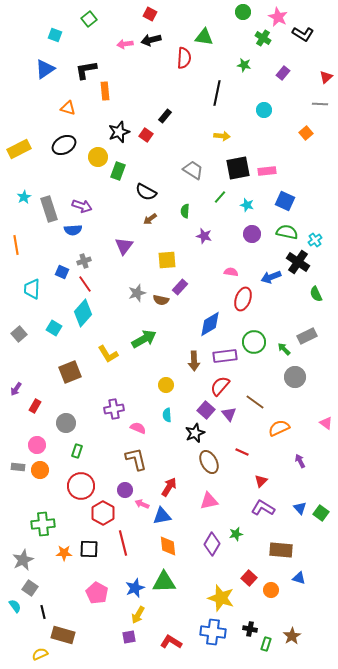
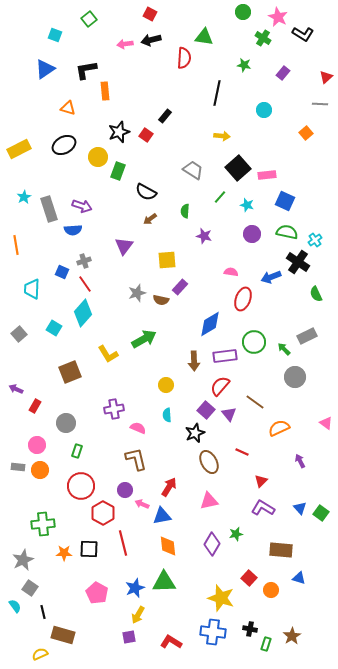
black square at (238, 168): rotated 30 degrees counterclockwise
pink rectangle at (267, 171): moved 4 px down
purple arrow at (16, 389): rotated 80 degrees clockwise
